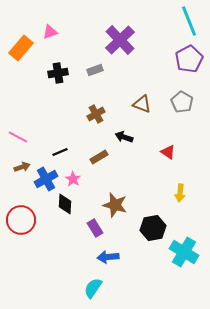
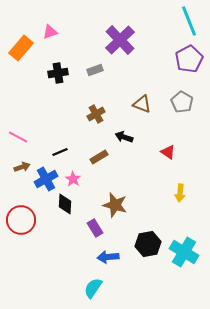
black hexagon: moved 5 px left, 16 px down
